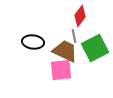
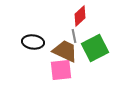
red diamond: rotated 10 degrees clockwise
